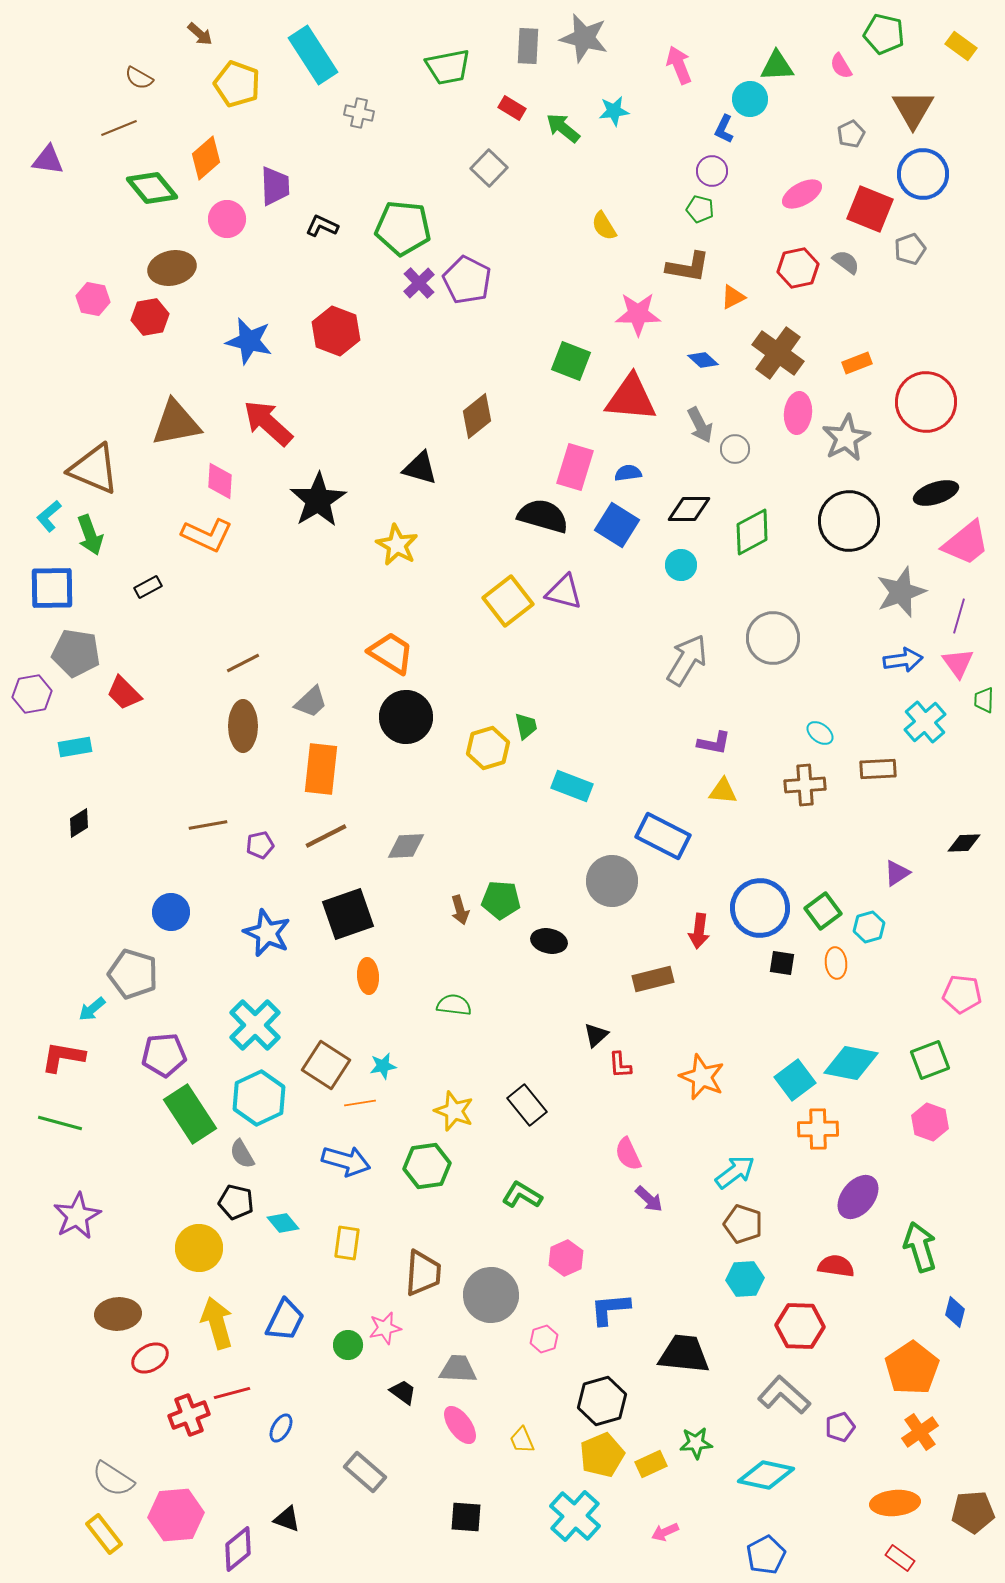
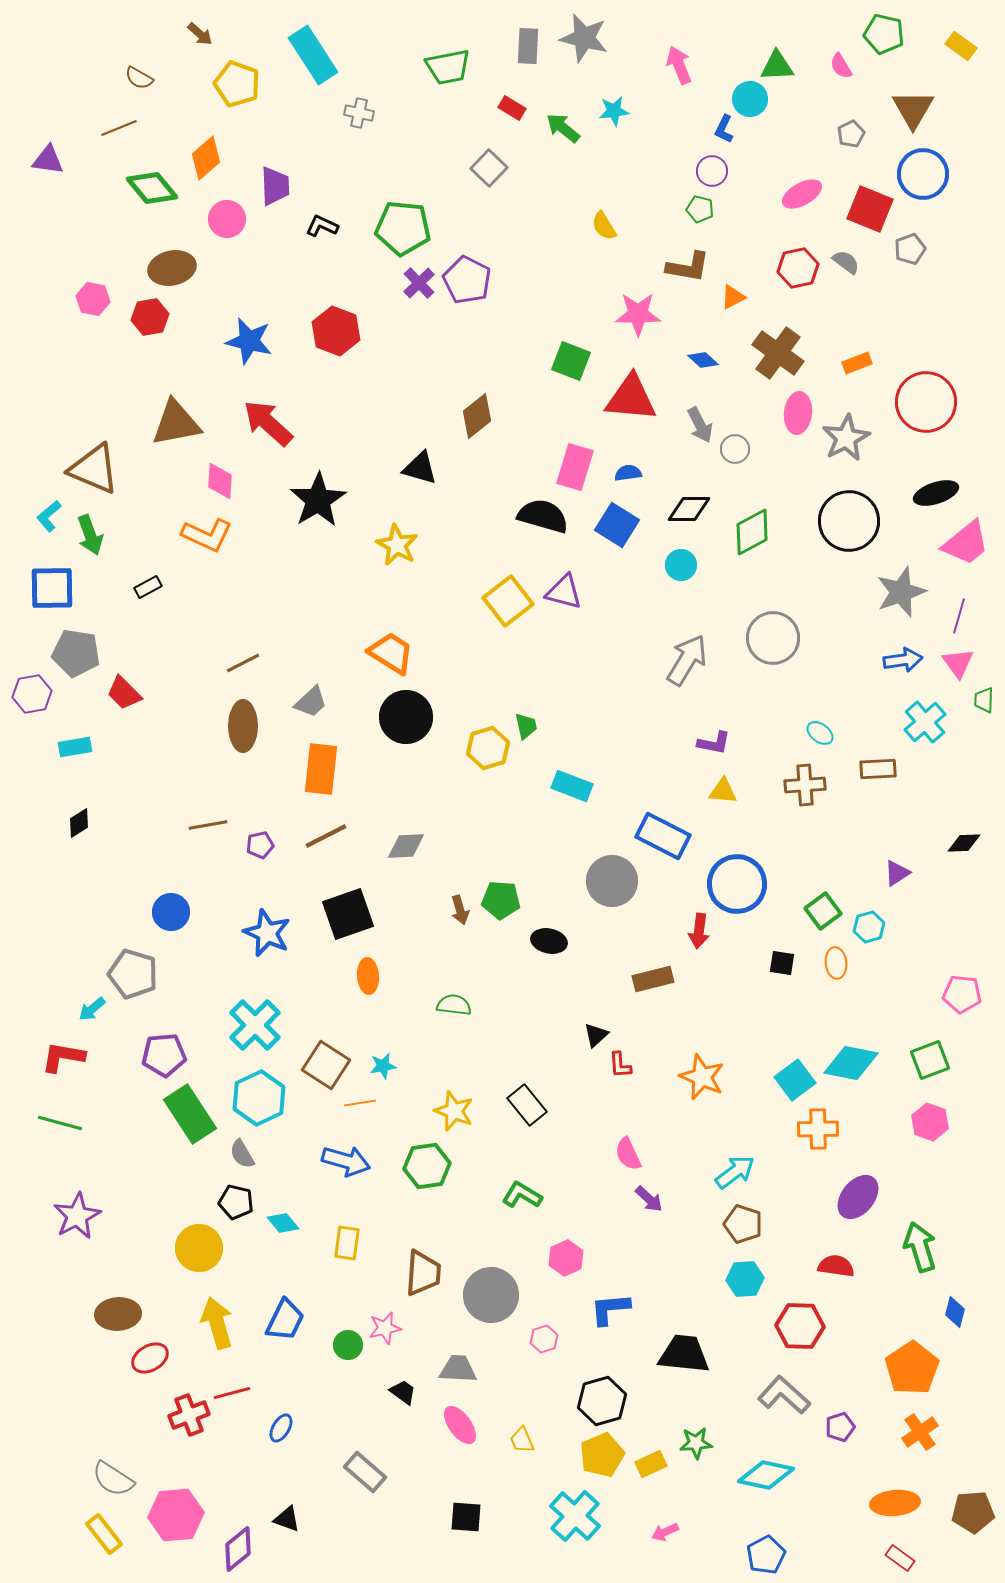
blue circle at (760, 908): moved 23 px left, 24 px up
